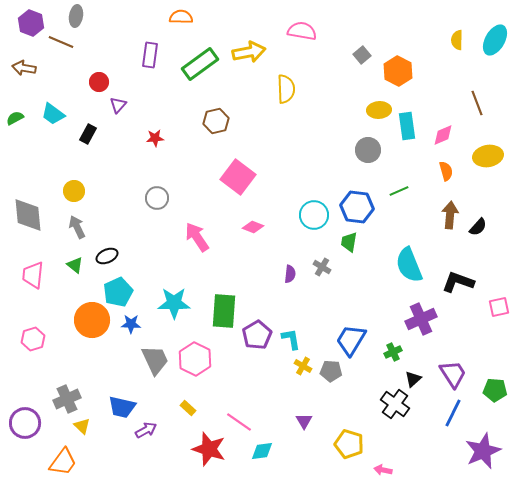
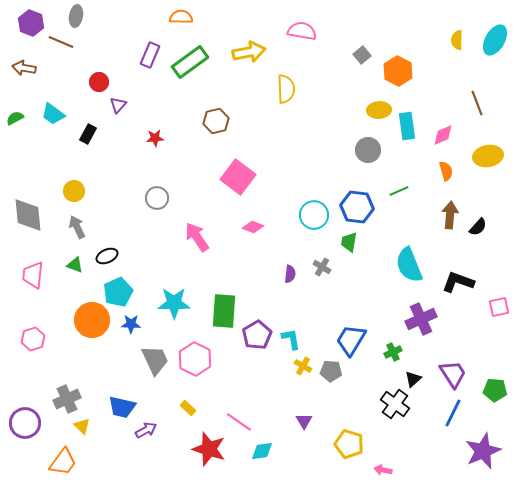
purple rectangle at (150, 55): rotated 15 degrees clockwise
green rectangle at (200, 64): moved 10 px left, 2 px up
green triangle at (75, 265): rotated 18 degrees counterclockwise
